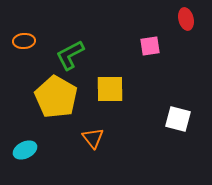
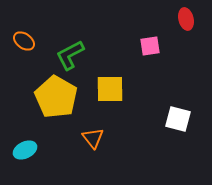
orange ellipse: rotated 40 degrees clockwise
